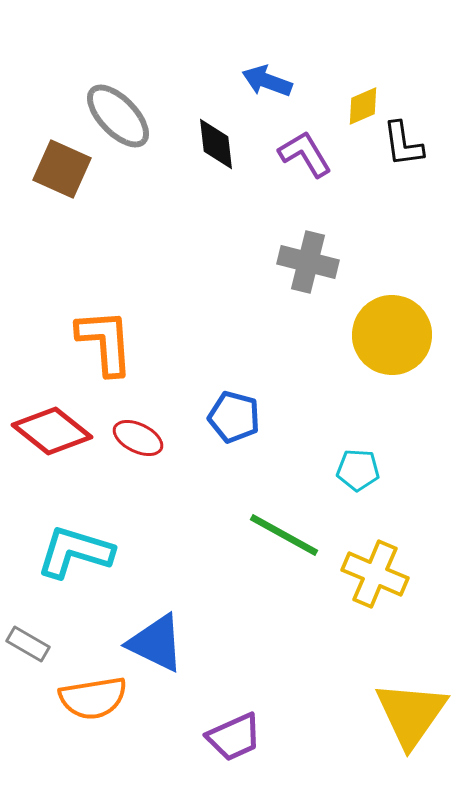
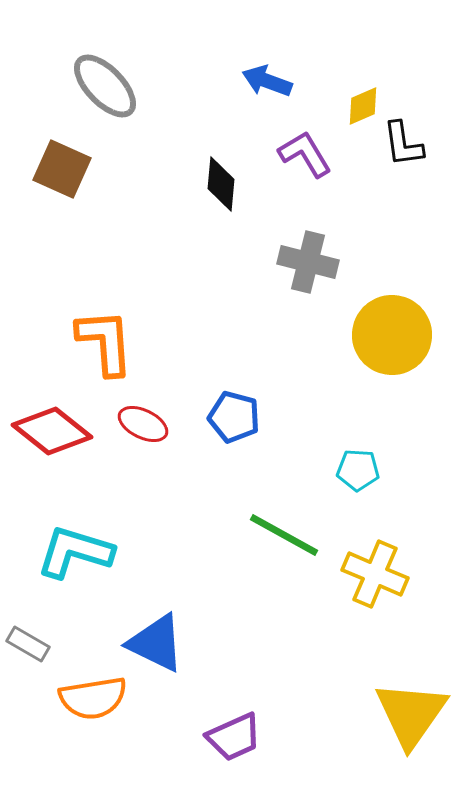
gray ellipse: moved 13 px left, 30 px up
black diamond: moved 5 px right, 40 px down; rotated 12 degrees clockwise
red ellipse: moved 5 px right, 14 px up
